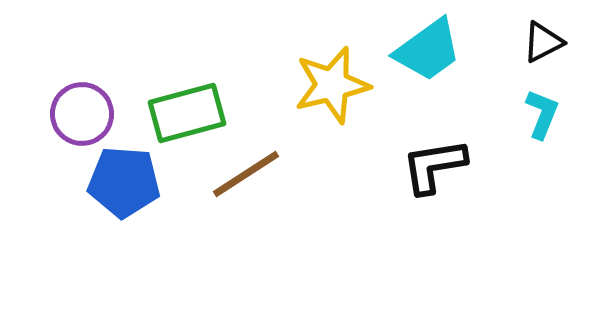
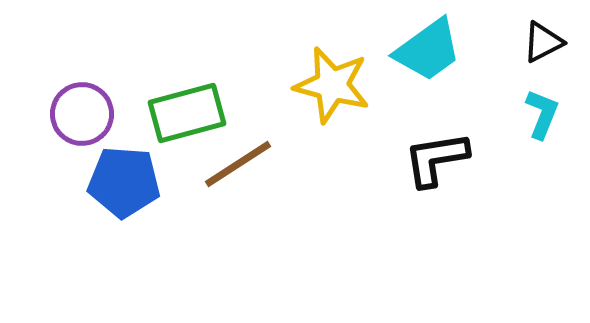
yellow star: rotated 28 degrees clockwise
black L-shape: moved 2 px right, 7 px up
brown line: moved 8 px left, 10 px up
